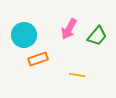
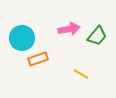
pink arrow: rotated 130 degrees counterclockwise
cyan circle: moved 2 px left, 3 px down
yellow line: moved 4 px right, 1 px up; rotated 21 degrees clockwise
